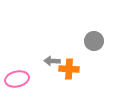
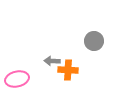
orange cross: moved 1 px left, 1 px down
